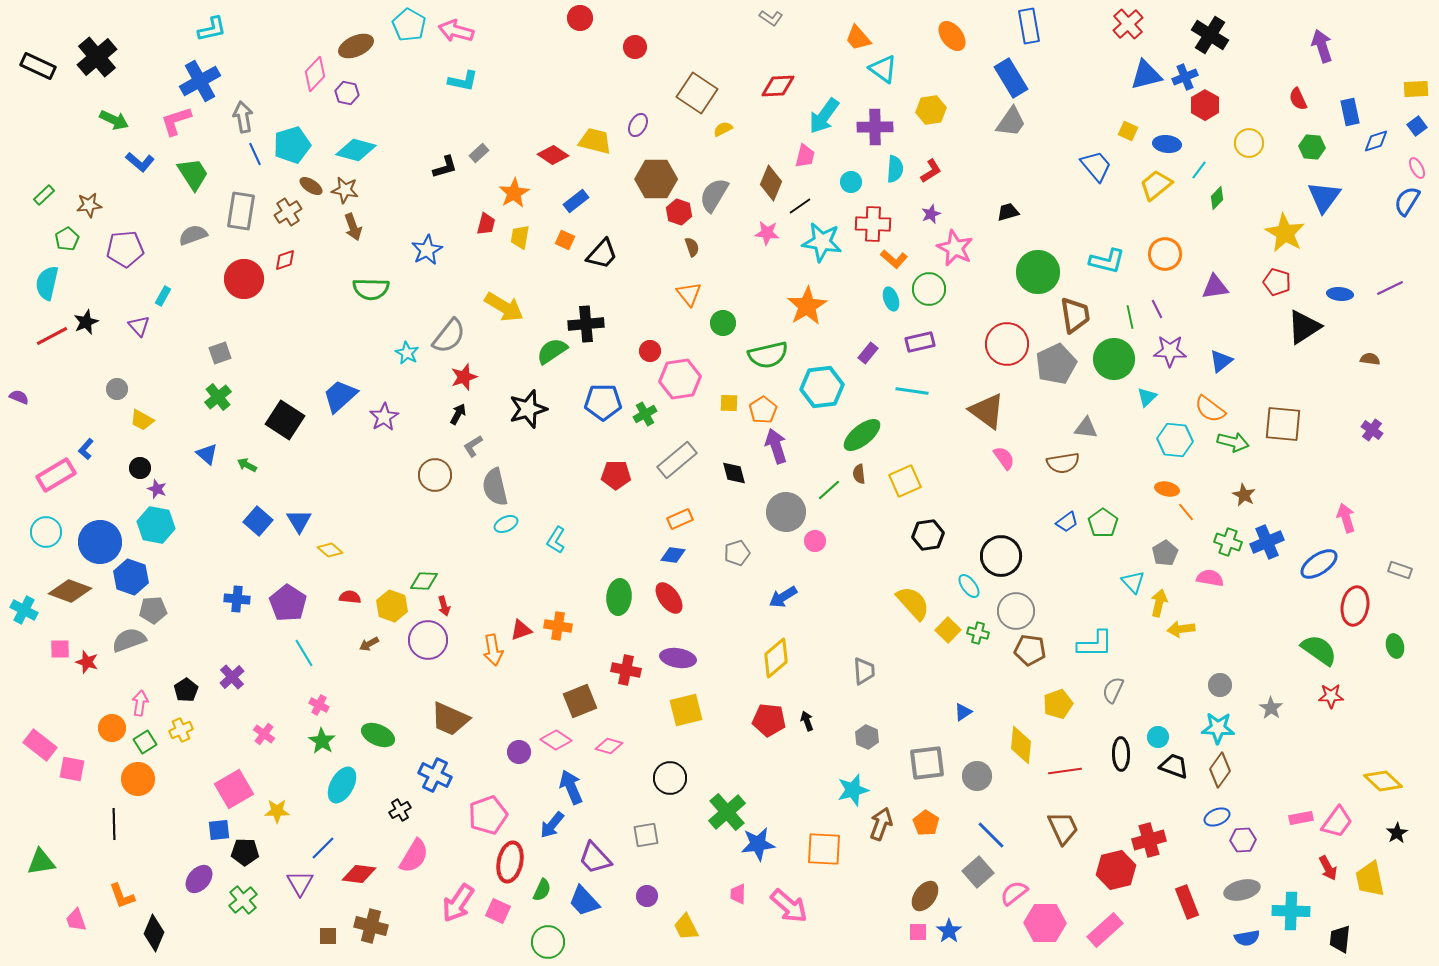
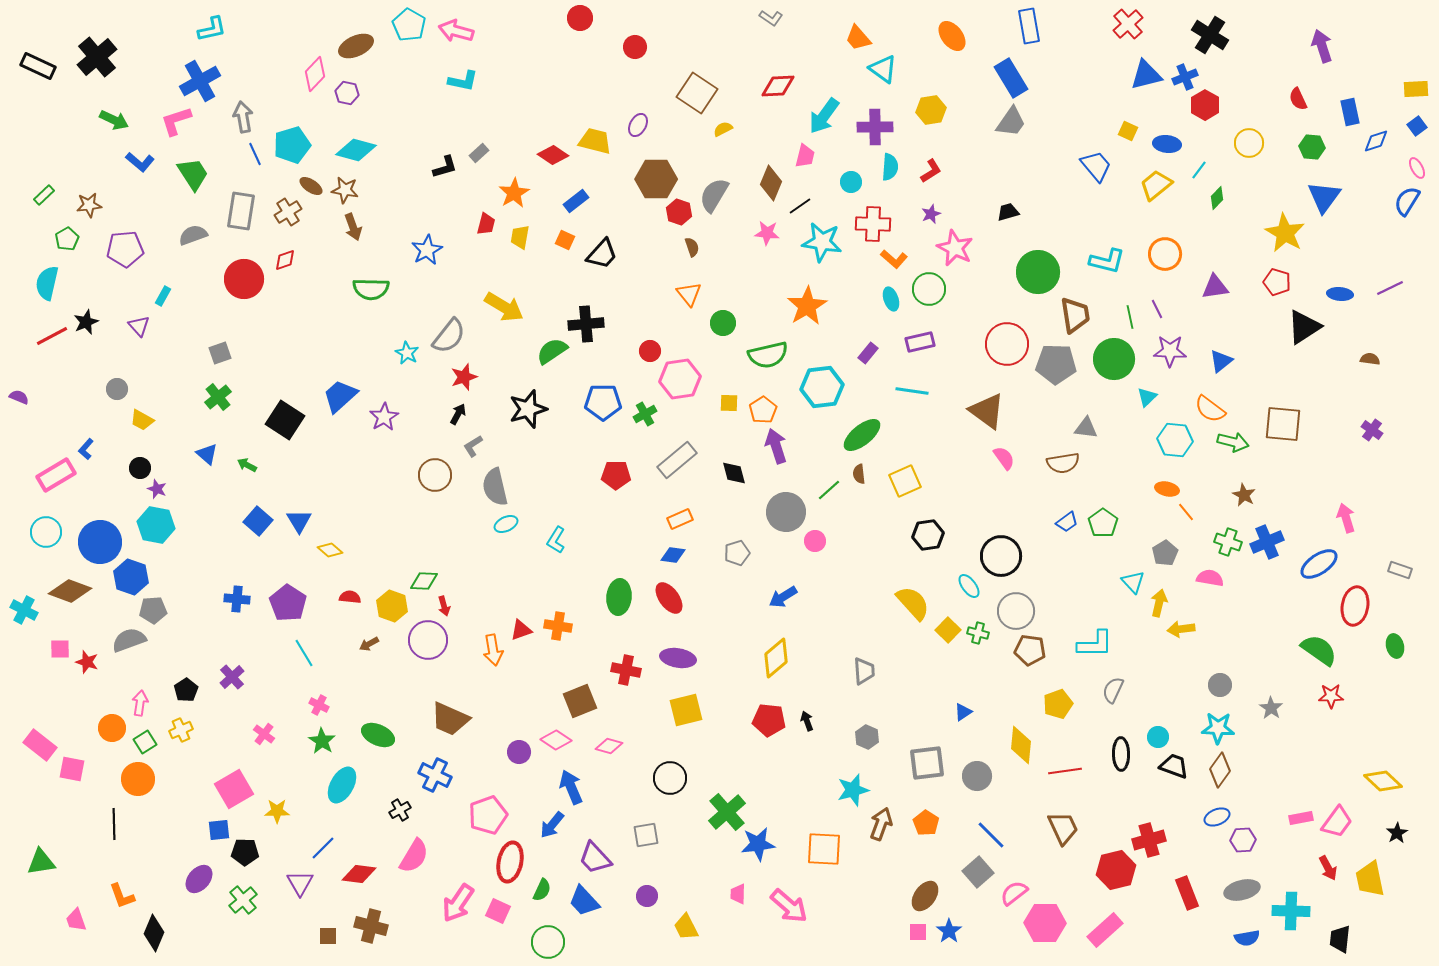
cyan semicircle at (895, 169): moved 5 px left, 2 px up
gray pentagon at (1056, 364): rotated 27 degrees clockwise
red rectangle at (1187, 902): moved 9 px up
